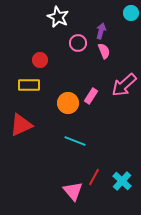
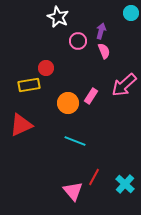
pink circle: moved 2 px up
red circle: moved 6 px right, 8 px down
yellow rectangle: rotated 10 degrees counterclockwise
cyan cross: moved 3 px right, 3 px down
